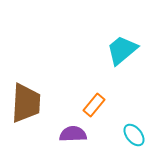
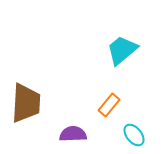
orange rectangle: moved 15 px right
